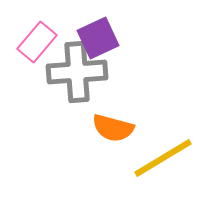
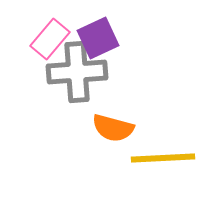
pink rectangle: moved 13 px right, 3 px up
yellow line: rotated 28 degrees clockwise
